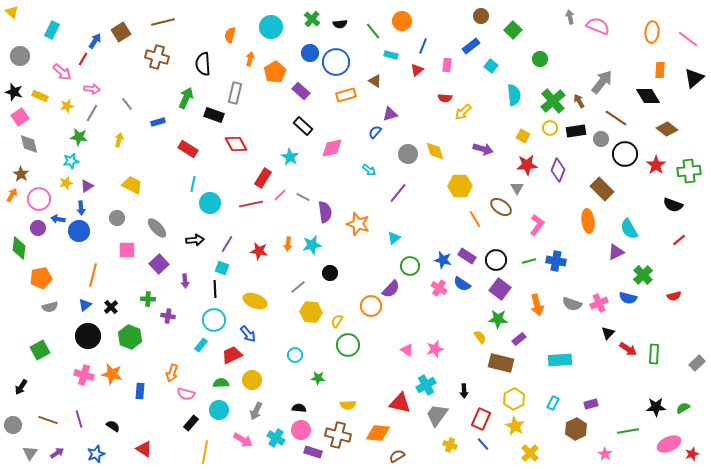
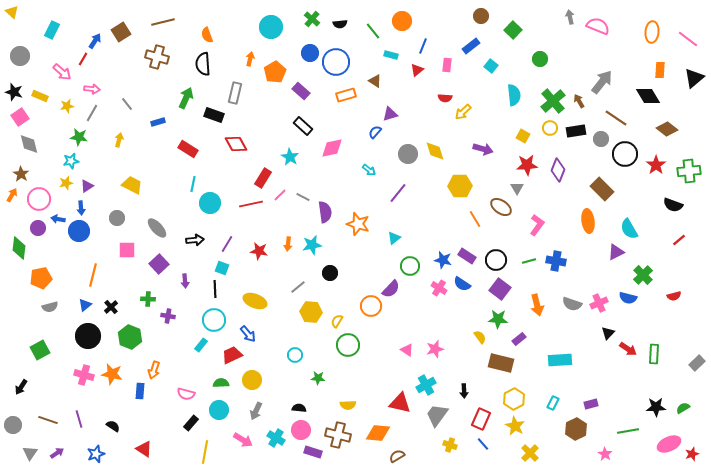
orange semicircle at (230, 35): moved 23 px left; rotated 35 degrees counterclockwise
orange arrow at (172, 373): moved 18 px left, 3 px up
